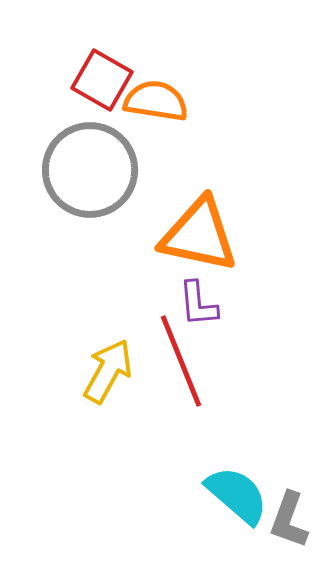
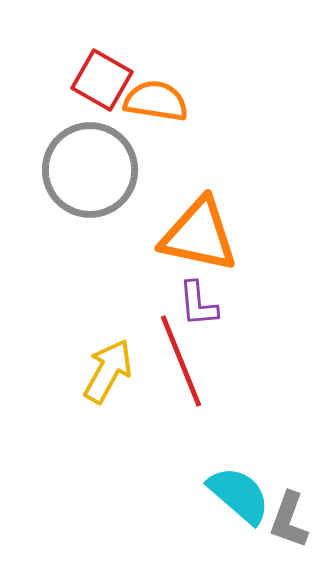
cyan semicircle: moved 2 px right
